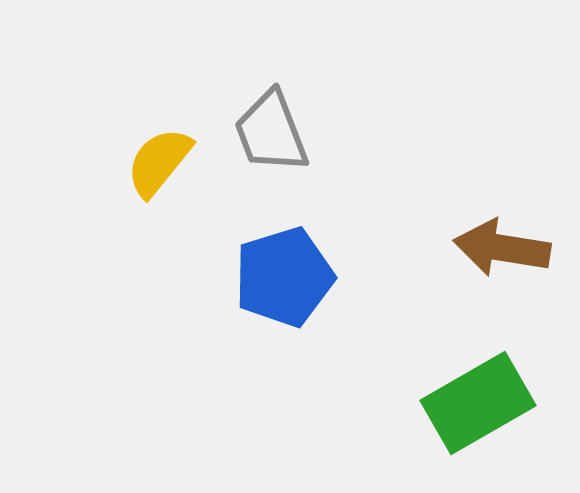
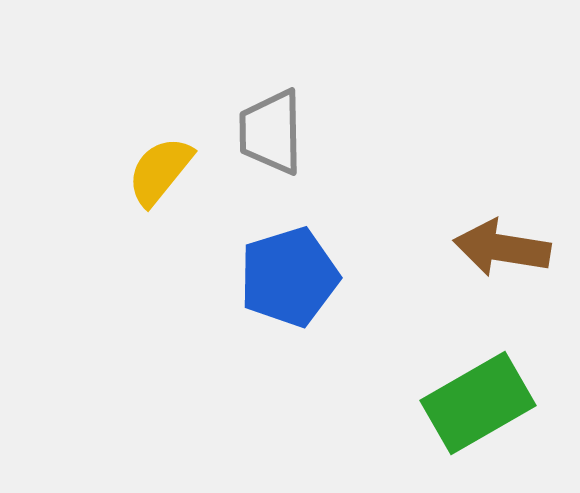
gray trapezoid: rotated 20 degrees clockwise
yellow semicircle: moved 1 px right, 9 px down
blue pentagon: moved 5 px right
